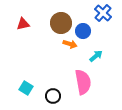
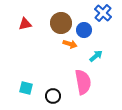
red triangle: moved 2 px right
blue circle: moved 1 px right, 1 px up
cyan square: rotated 16 degrees counterclockwise
